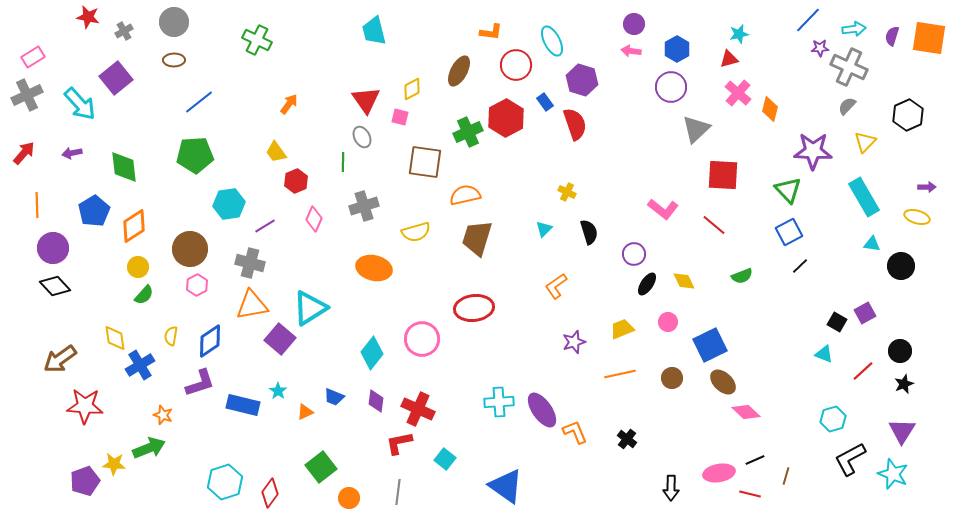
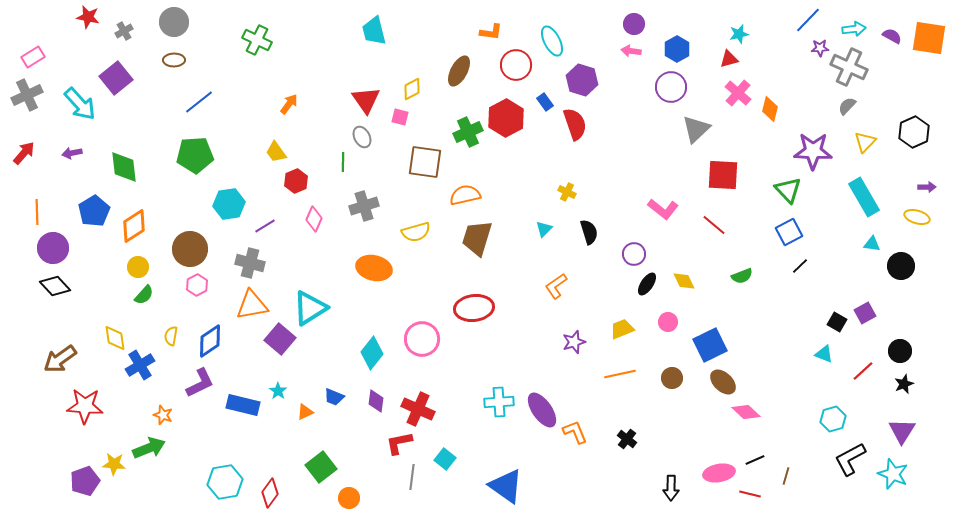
purple semicircle at (892, 36): rotated 102 degrees clockwise
black hexagon at (908, 115): moved 6 px right, 17 px down
orange line at (37, 205): moved 7 px down
purple L-shape at (200, 383): rotated 8 degrees counterclockwise
cyan hexagon at (225, 482): rotated 8 degrees clockwise
gray line at (398, 492): moved 14 px right, 15 px up
